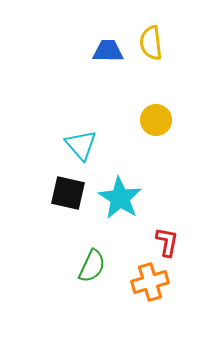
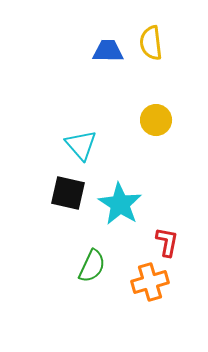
cyan star: moved 6 px down
